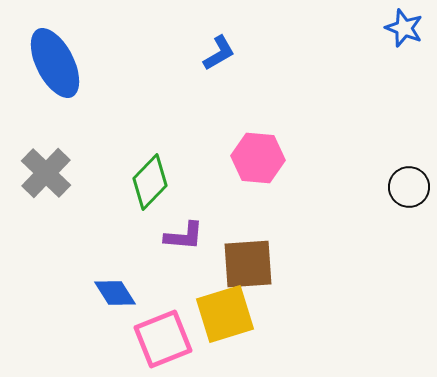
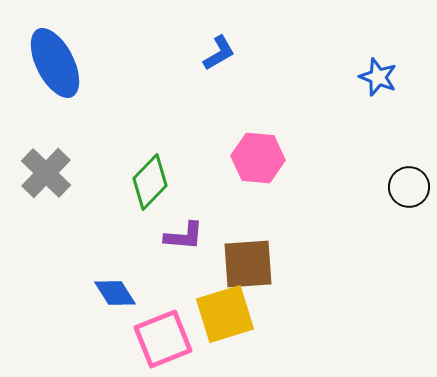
blue star: moved 26 px left, 49 px down
